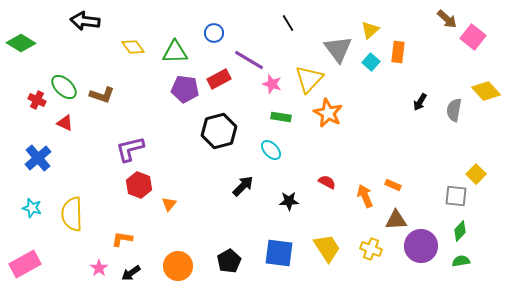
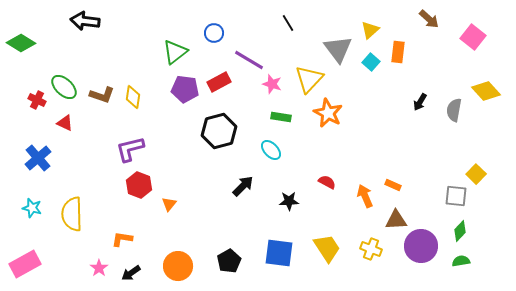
brown arrow at (447, 19): moved 18 px left
yellow diamond at (133, 47): moved 50 px down; rotated 45 degrees clockwise
green triangle at (175, 52): rotated 36 degrees counterclockwise
red rectangle at (219, 79): moved 3 px down
